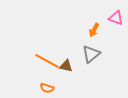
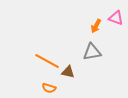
orange arrow: moved 2 px right, 4 px up
gray triangle: moved 1 px right, 2 px up; rotated 30 degrees clockwise
brown triangle: moved 2 px right, 6 px down
orange semicircle: moved 2 px right
